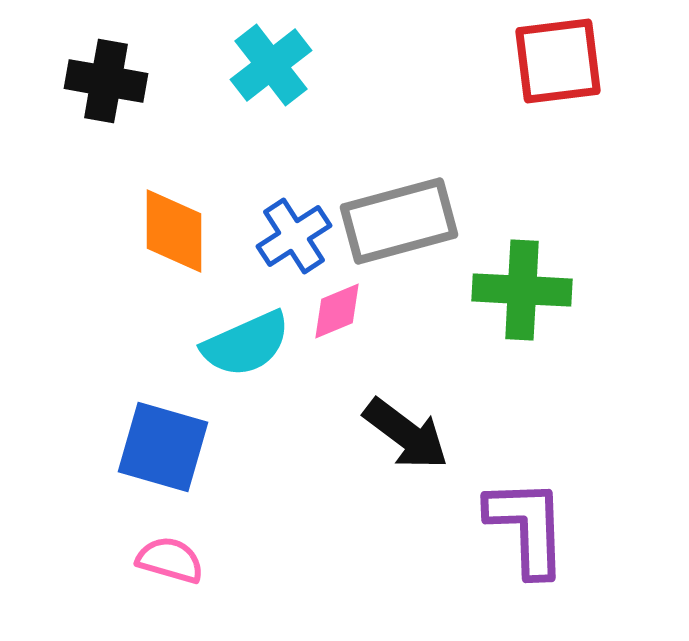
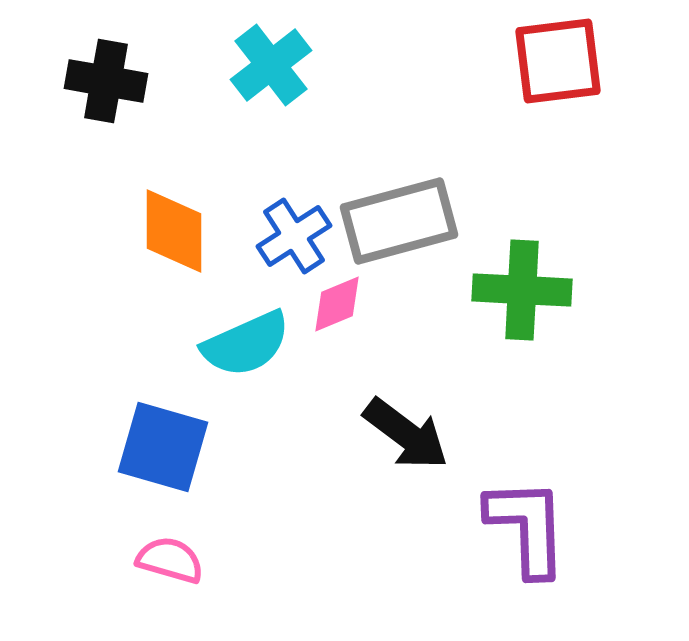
pink diamond: moved 7 px up
